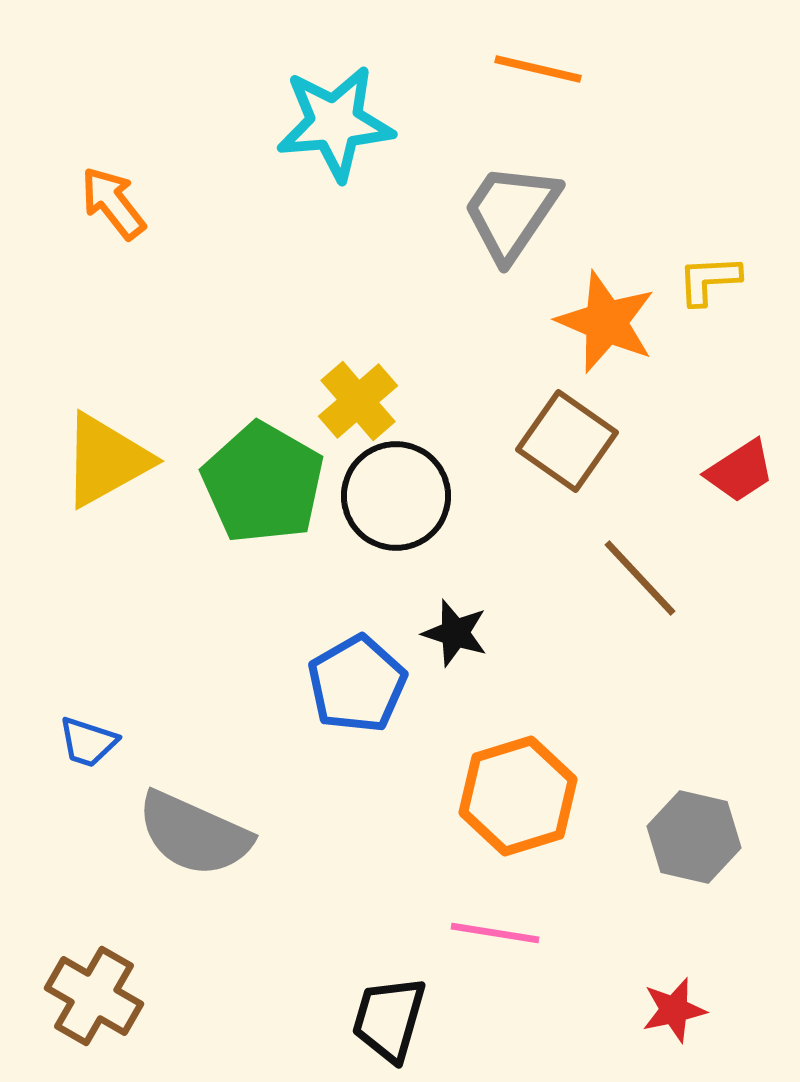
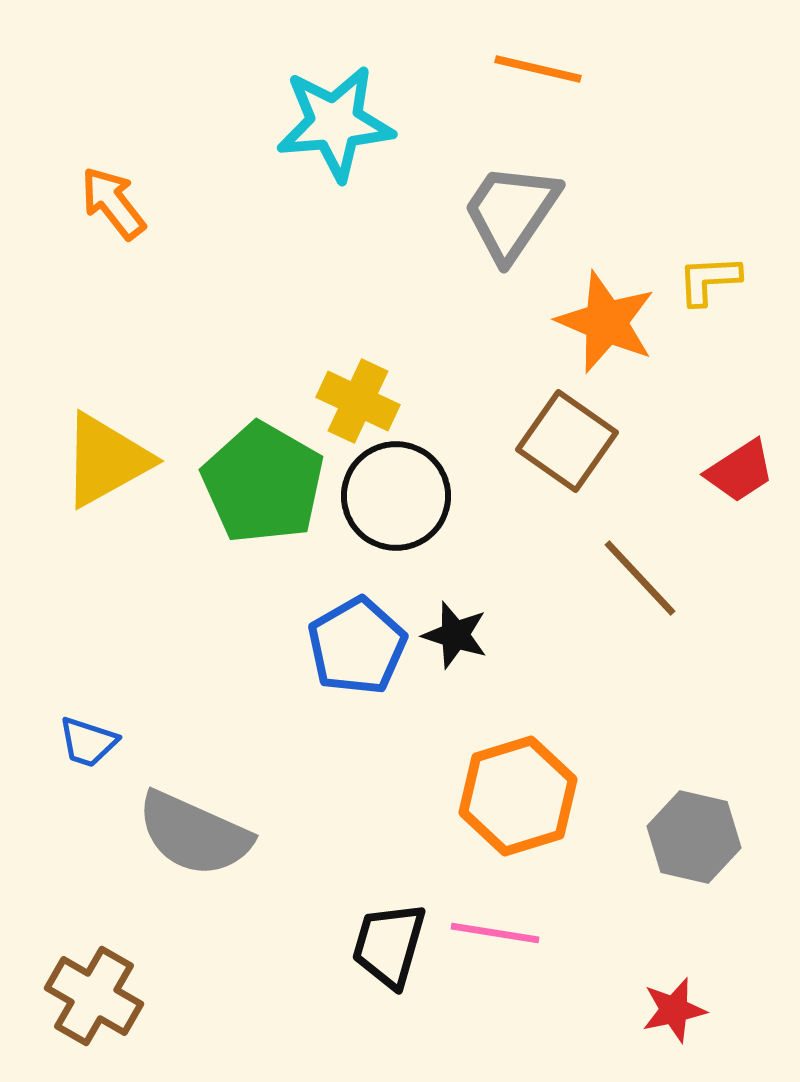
yellow cross: rotated 24 degrees counterclockwise
black star: moved 2 px down
blue pentagon: moved 38 px up
black trapezoid: moved 74 px up
